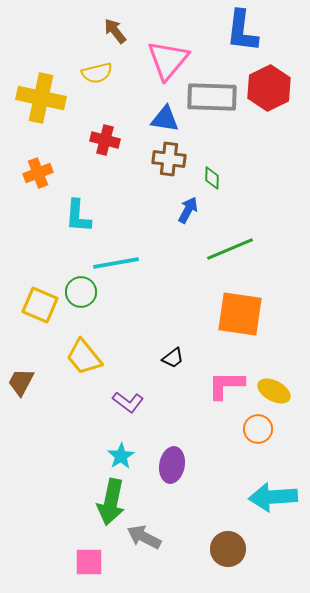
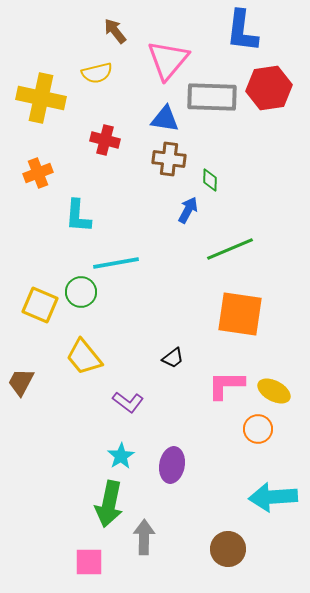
red hexagon: rotated 18 degrees clockwise
green diamond: moved 2 px left, 2 px down
green arrow: moved 2 px left, 2 px down
gray arrow: rotated 64 degrees clockwise
